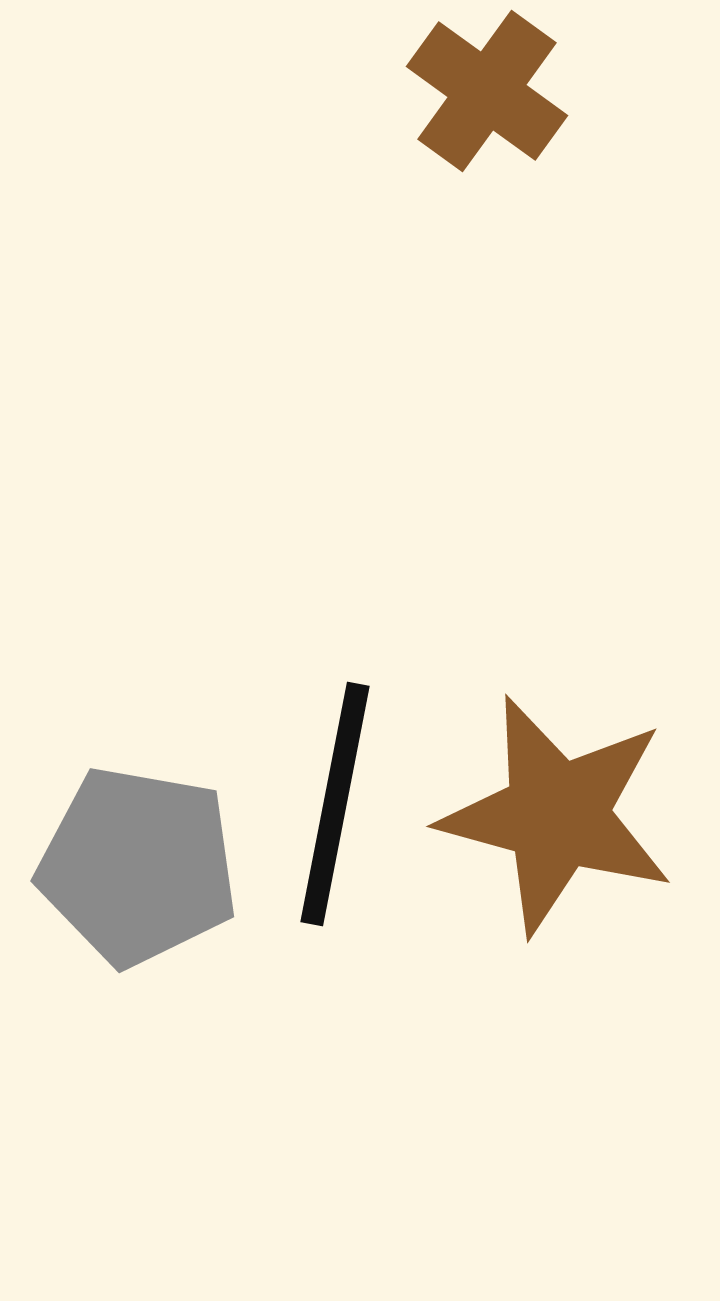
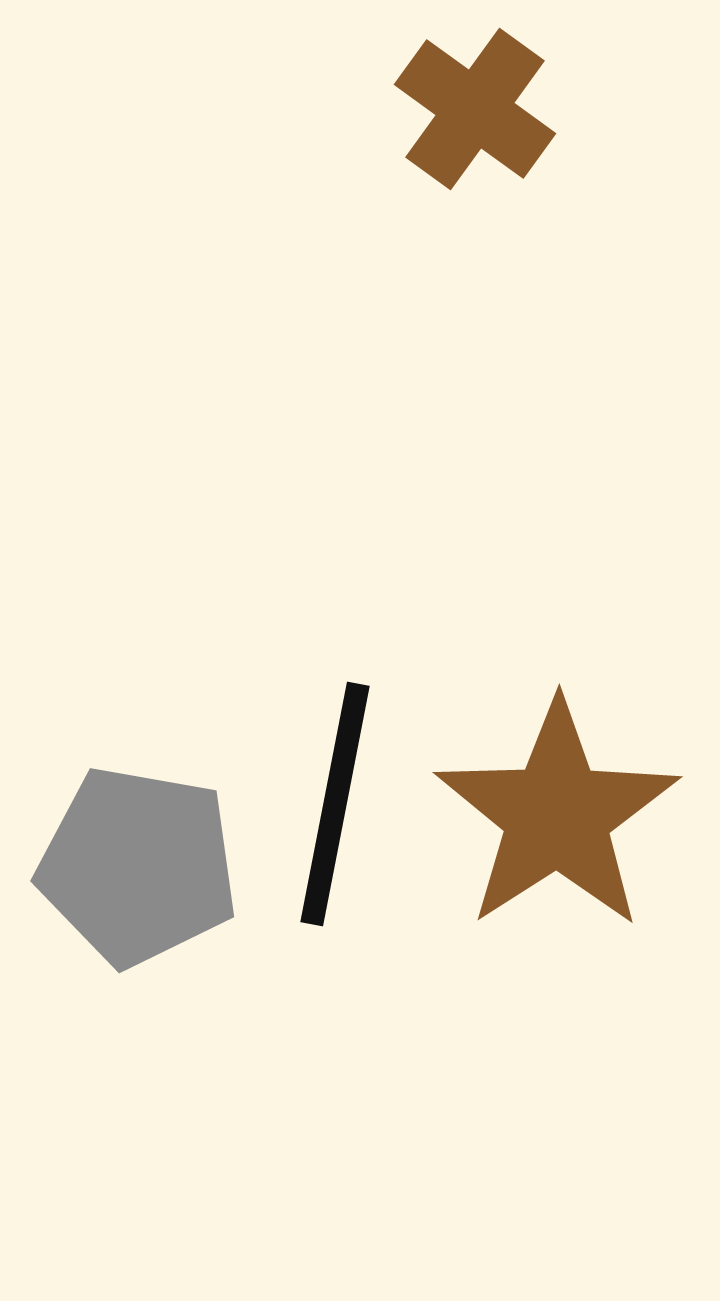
brown cross: moved 12 px left, 18 px down
brown star: rotated 24 degrees clockwise
